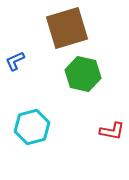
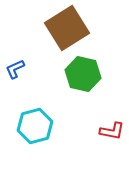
brown square: rotated 15 degrees counterclockwise
blue L-shape: moved 8 px down
cyan hexagon: moved 3 px right, 1 px up
